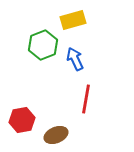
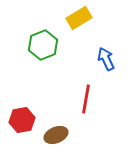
yellow rectangle: moved 6 px right, 2 px up; rotated 15 degrees counterclockwise
blue arrow: moved 31 px right
